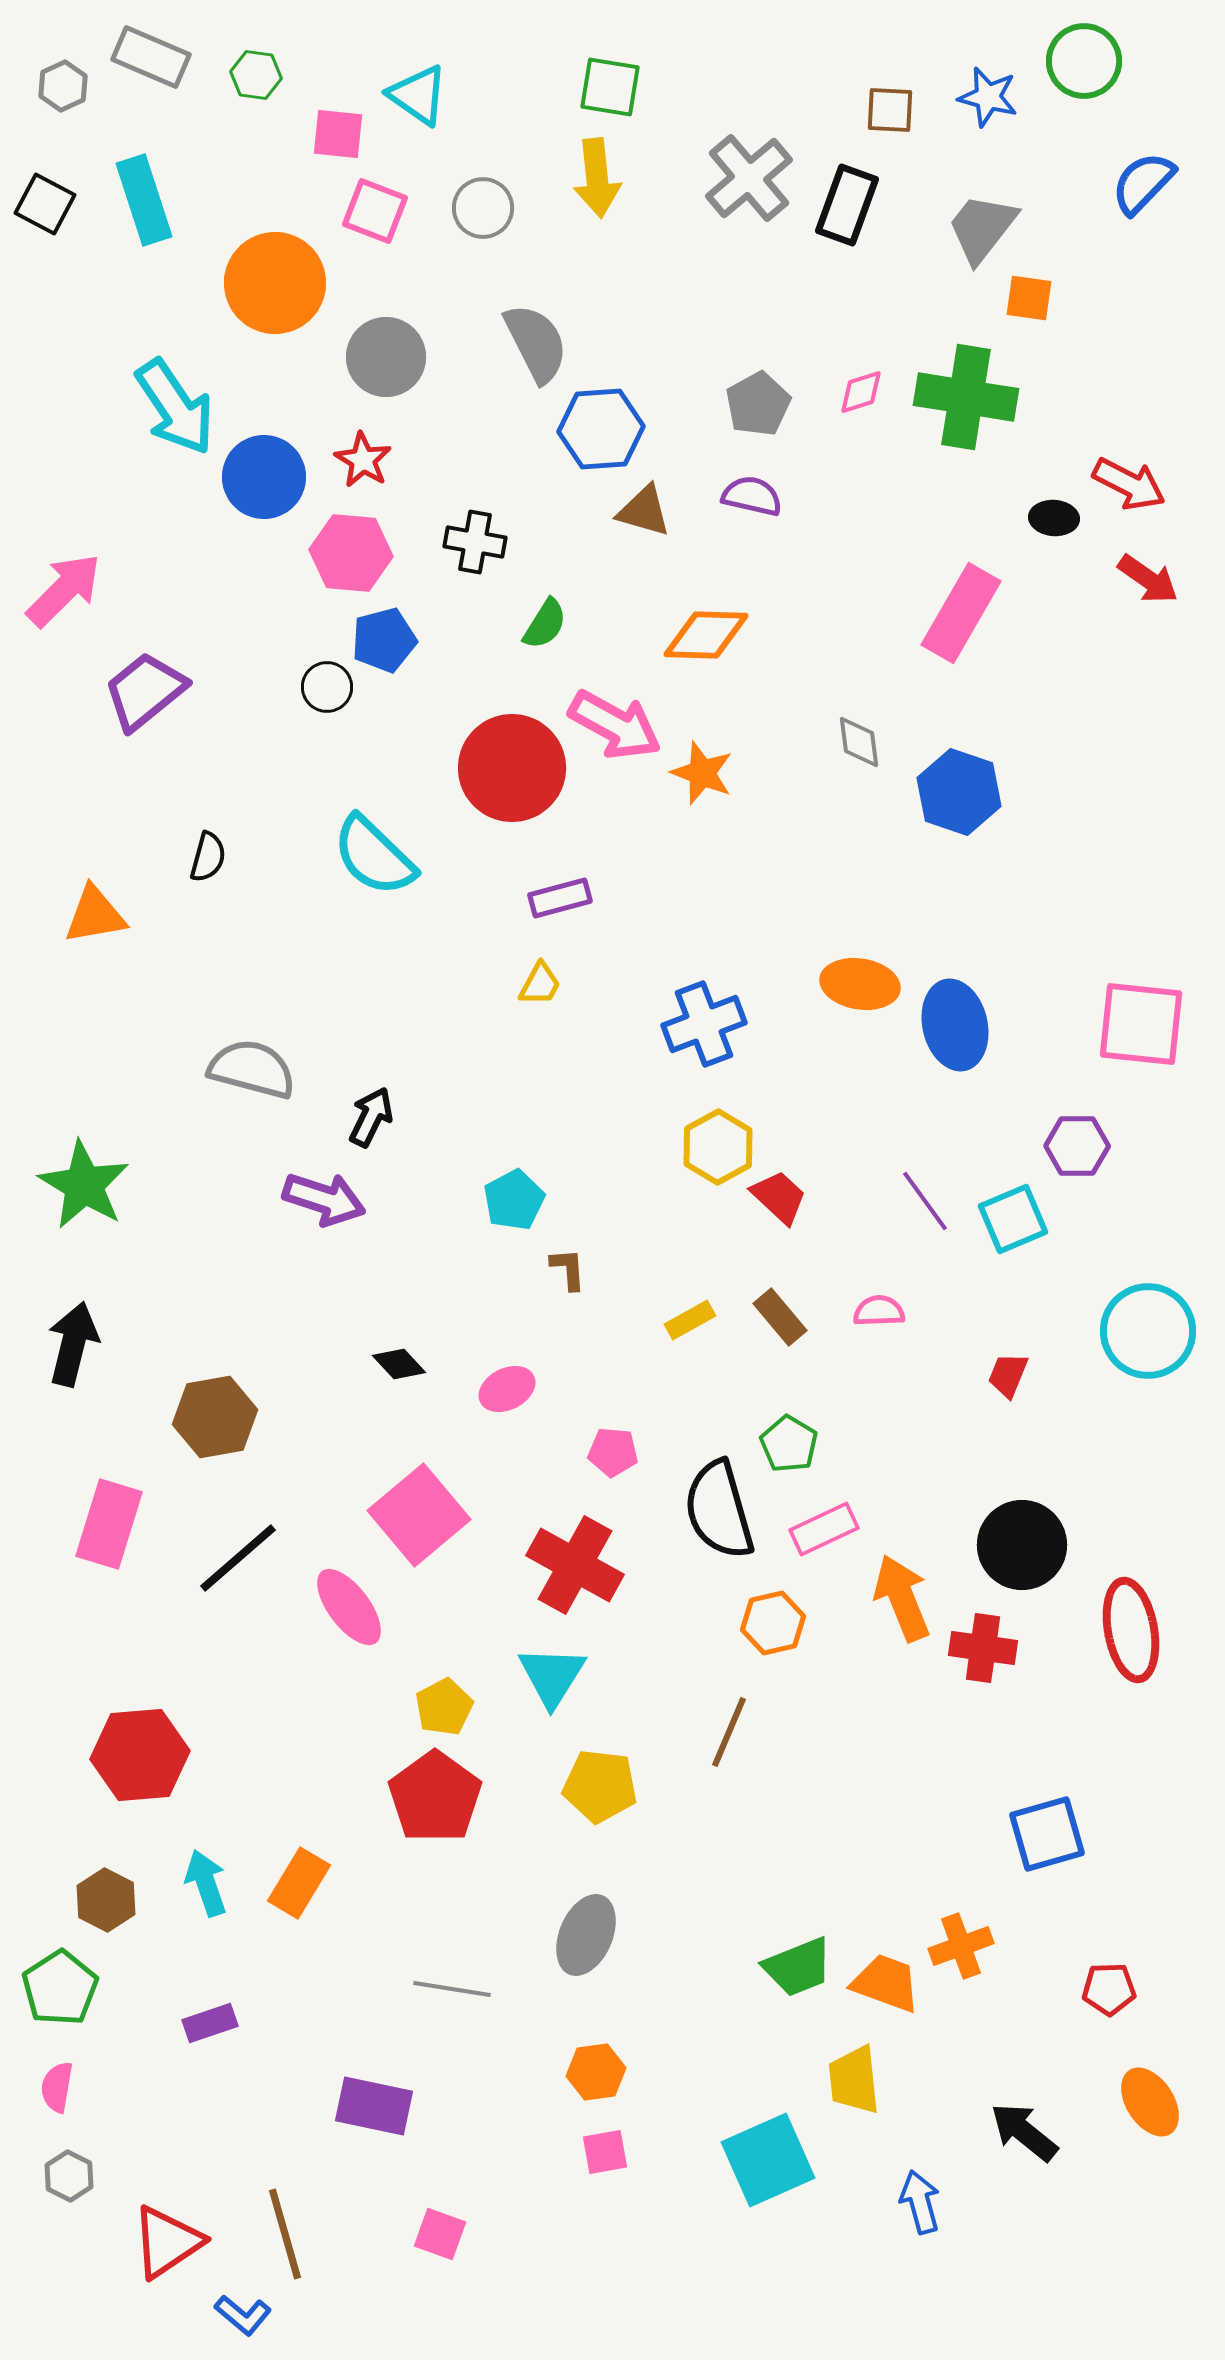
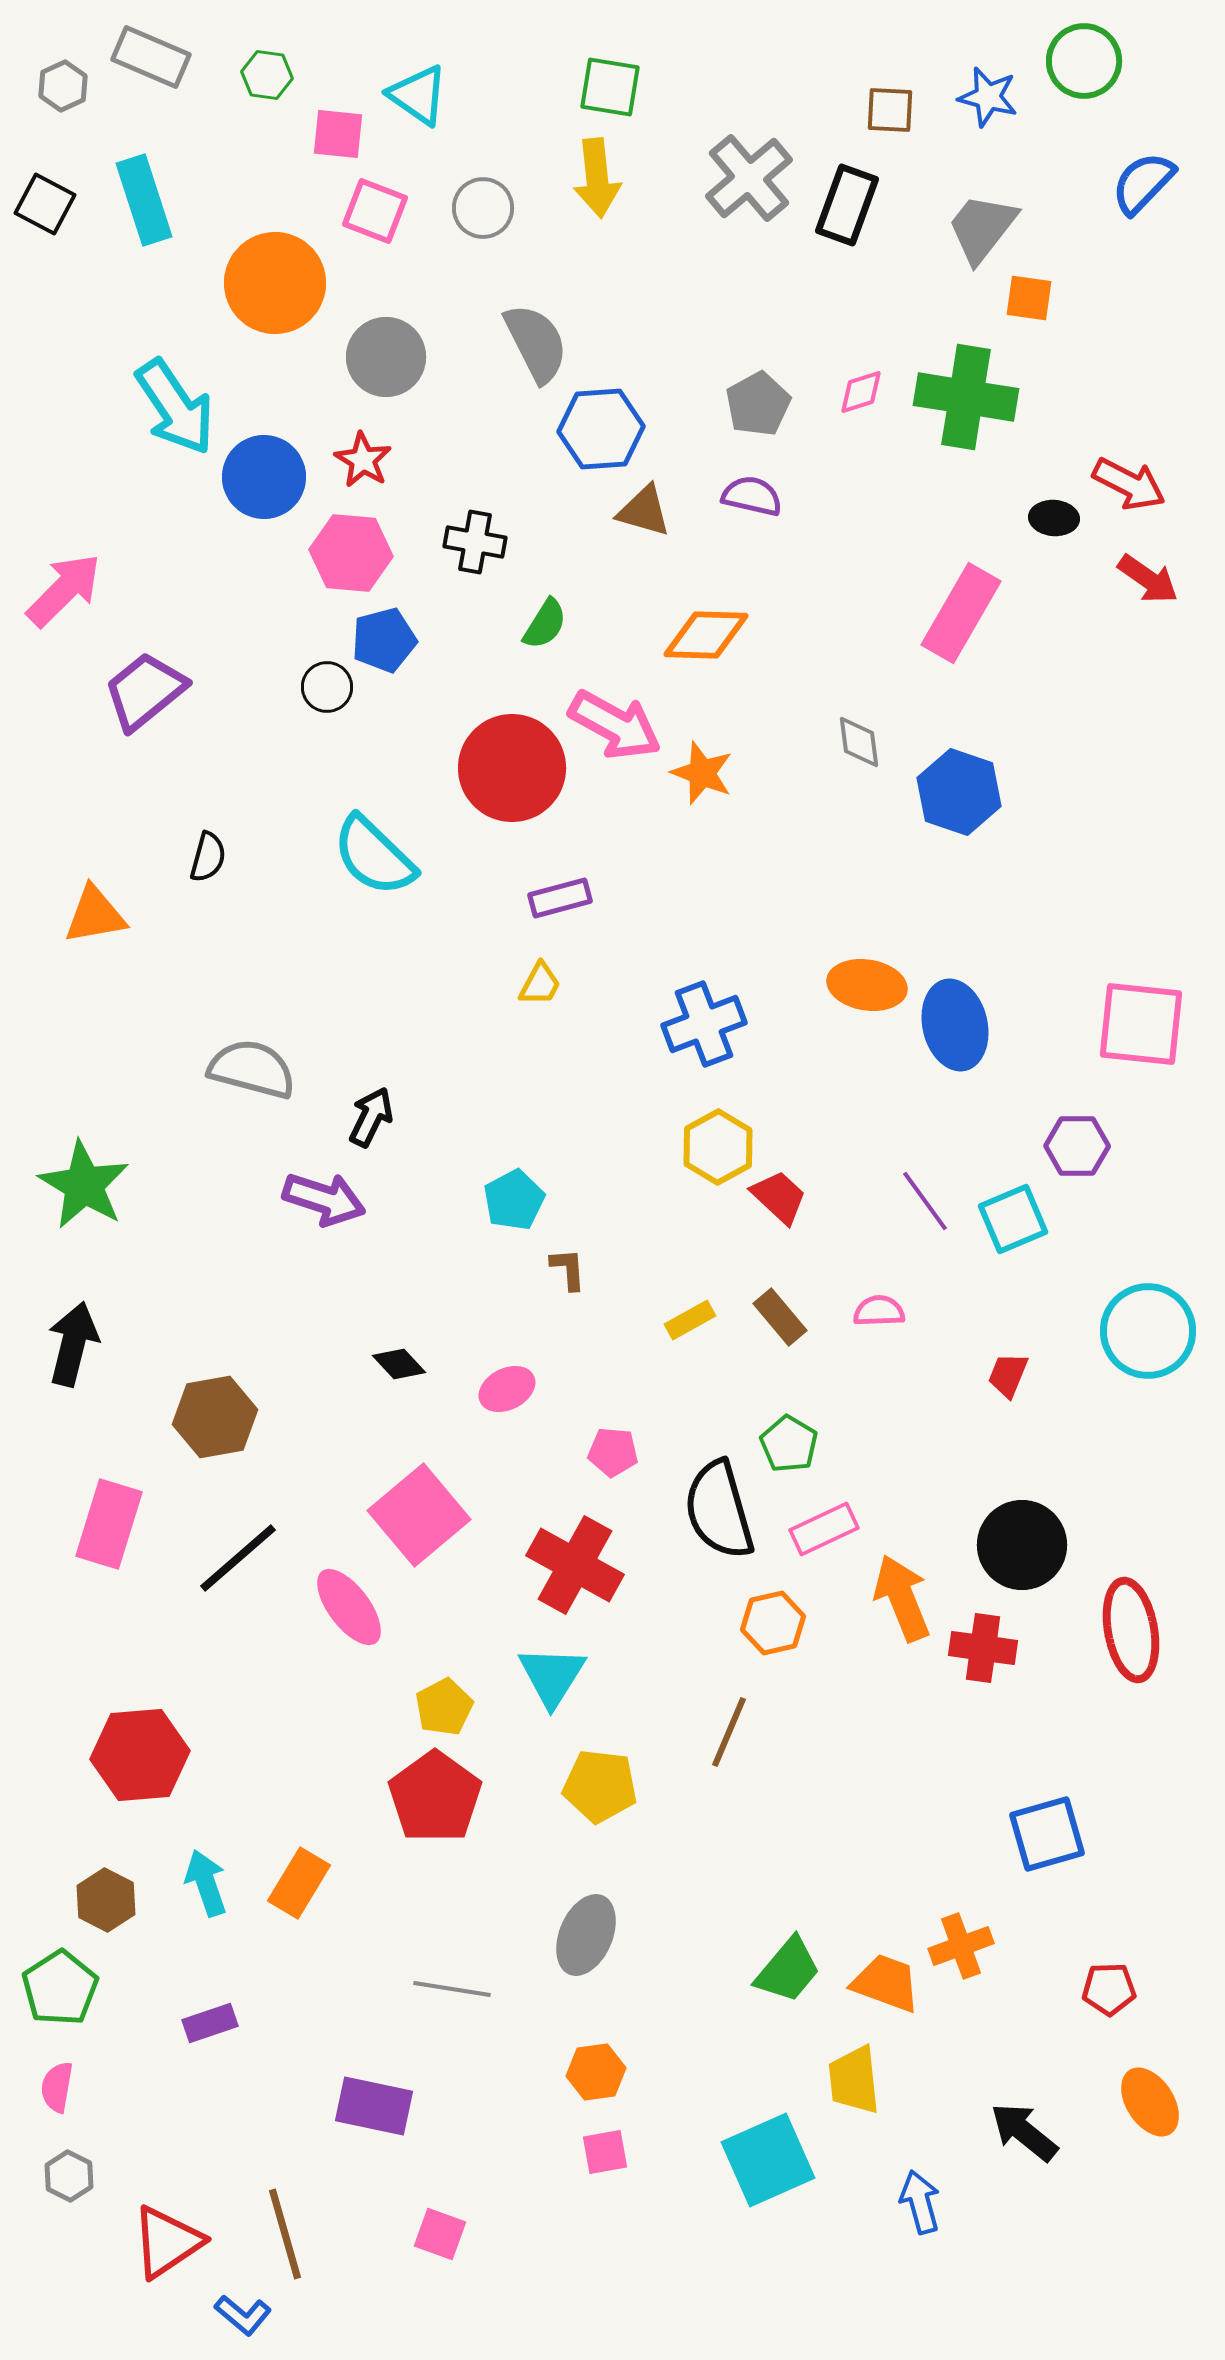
green hexagon at (256, 75): moved 11 px right
orange ellipse at (860, 984): moved 7 px right, 1 px down
green trapezoid at (798, 1967): moved 10 px left, 3 px down; rotated 28 degrees counterclockwise
